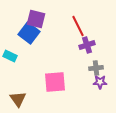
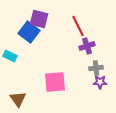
purple square: moved 3 px right
blue square: moved 1 px up
purple cross: moved 1 px down
